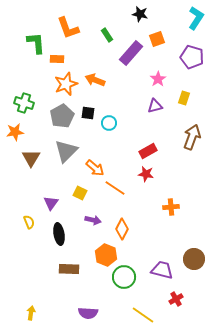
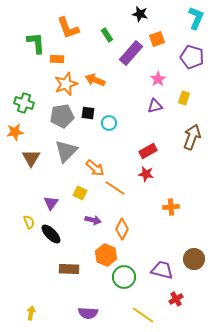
cyan L-shape at (196, 18): rotated 10 degrees counterclockwise
gray pentagon at (62, 116): rotated 20 degrees clockwise
black ellipse at (59, 234): moved 8 px left; rotated 35 degrees counterclockwise
